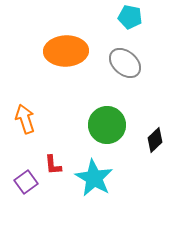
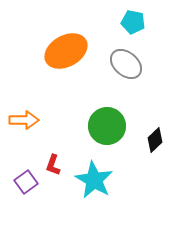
cyan pentagon: moved 3 px right, 5 px down
orange ellipse: rotated 27 degrees counterclockwise
gray ellipse: moved 1 px right, 1 px down
orange arrow: moved 1 px left, 1 px down; rotated 108 degrees clockwise
green circle: moved 1 px down
red L-shape: rotated 25 degrees clockwise
cyan star: moved 2 px down
